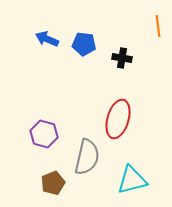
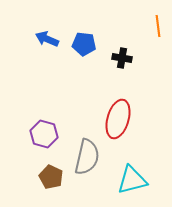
brown pentagon: moved 2 px left, 6 px up; rotated 25 degrees counterclockwise
